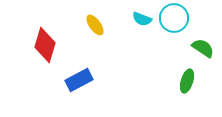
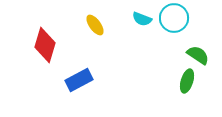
green semicircle: moved 5 px left, 7 px down
